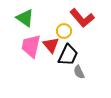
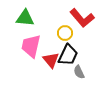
green triangle: rotated 30 degrees counterclockwise
yellow circle: moved 1 px right, 2 px down
red triangle: moved 15 px down
